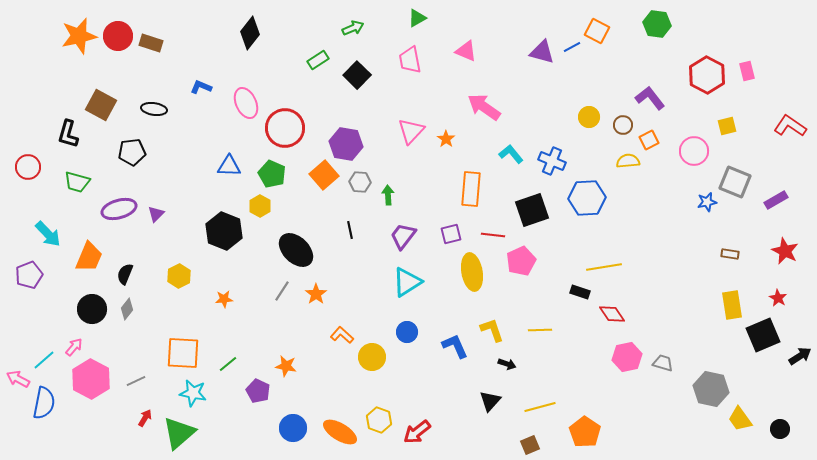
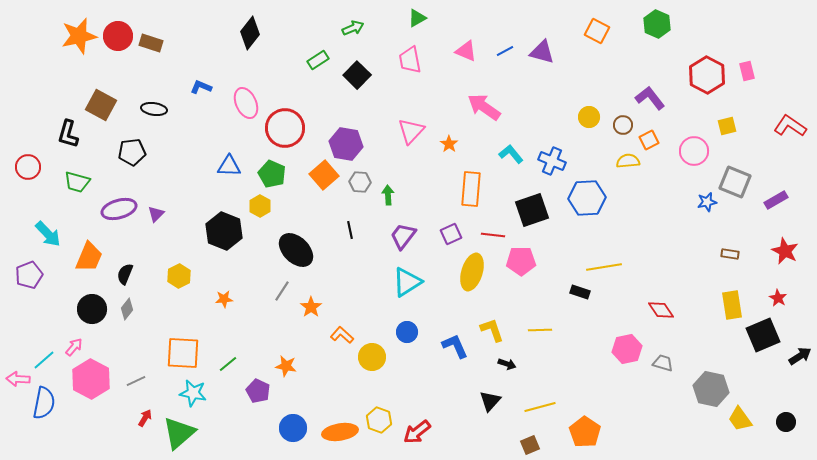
green hexagon at (657, 24): rotated 16 degrees clockwise
blue line at (572, 47): moved 67 px left, 4 px down
orange star at (446, 139): moved 3 px right, 5 px down
purple square at (451, 234): rotated 10 degrees counterclockwise
pink pentagon at (521, 261): rotated 24 degrees clockwise
yellow ellipse at (472, 272): rotated 27 degrees clockwise
orange star at (316, 294): moved 5 px left, 13 px down
red diamond at (612, 314): moved 49 px right, 4 px up
pink hexagon at (627, 357): moved 8 px up
pink arrow at (18, 379): rotated 25 degrees counterclockwise
black circle at (780, 429): moved 6 px right, 7 px up
orange ellipse at (340, 432): rotated 40 degrees counterclockwise
